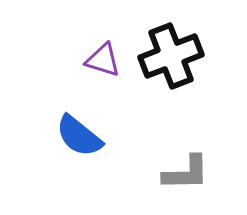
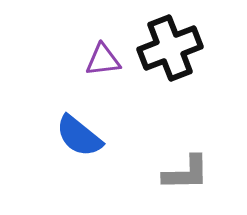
black cross: moved 1 px left, 8 px up
purple triangle: rotated 24 degrees counterclockwise
